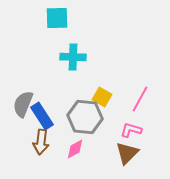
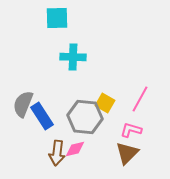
yellow square: moved 3 px right, 6 px down
brown arrow: moved 16 px right, 11 px down
pink diamond: rotated 15 degrees clockwise
